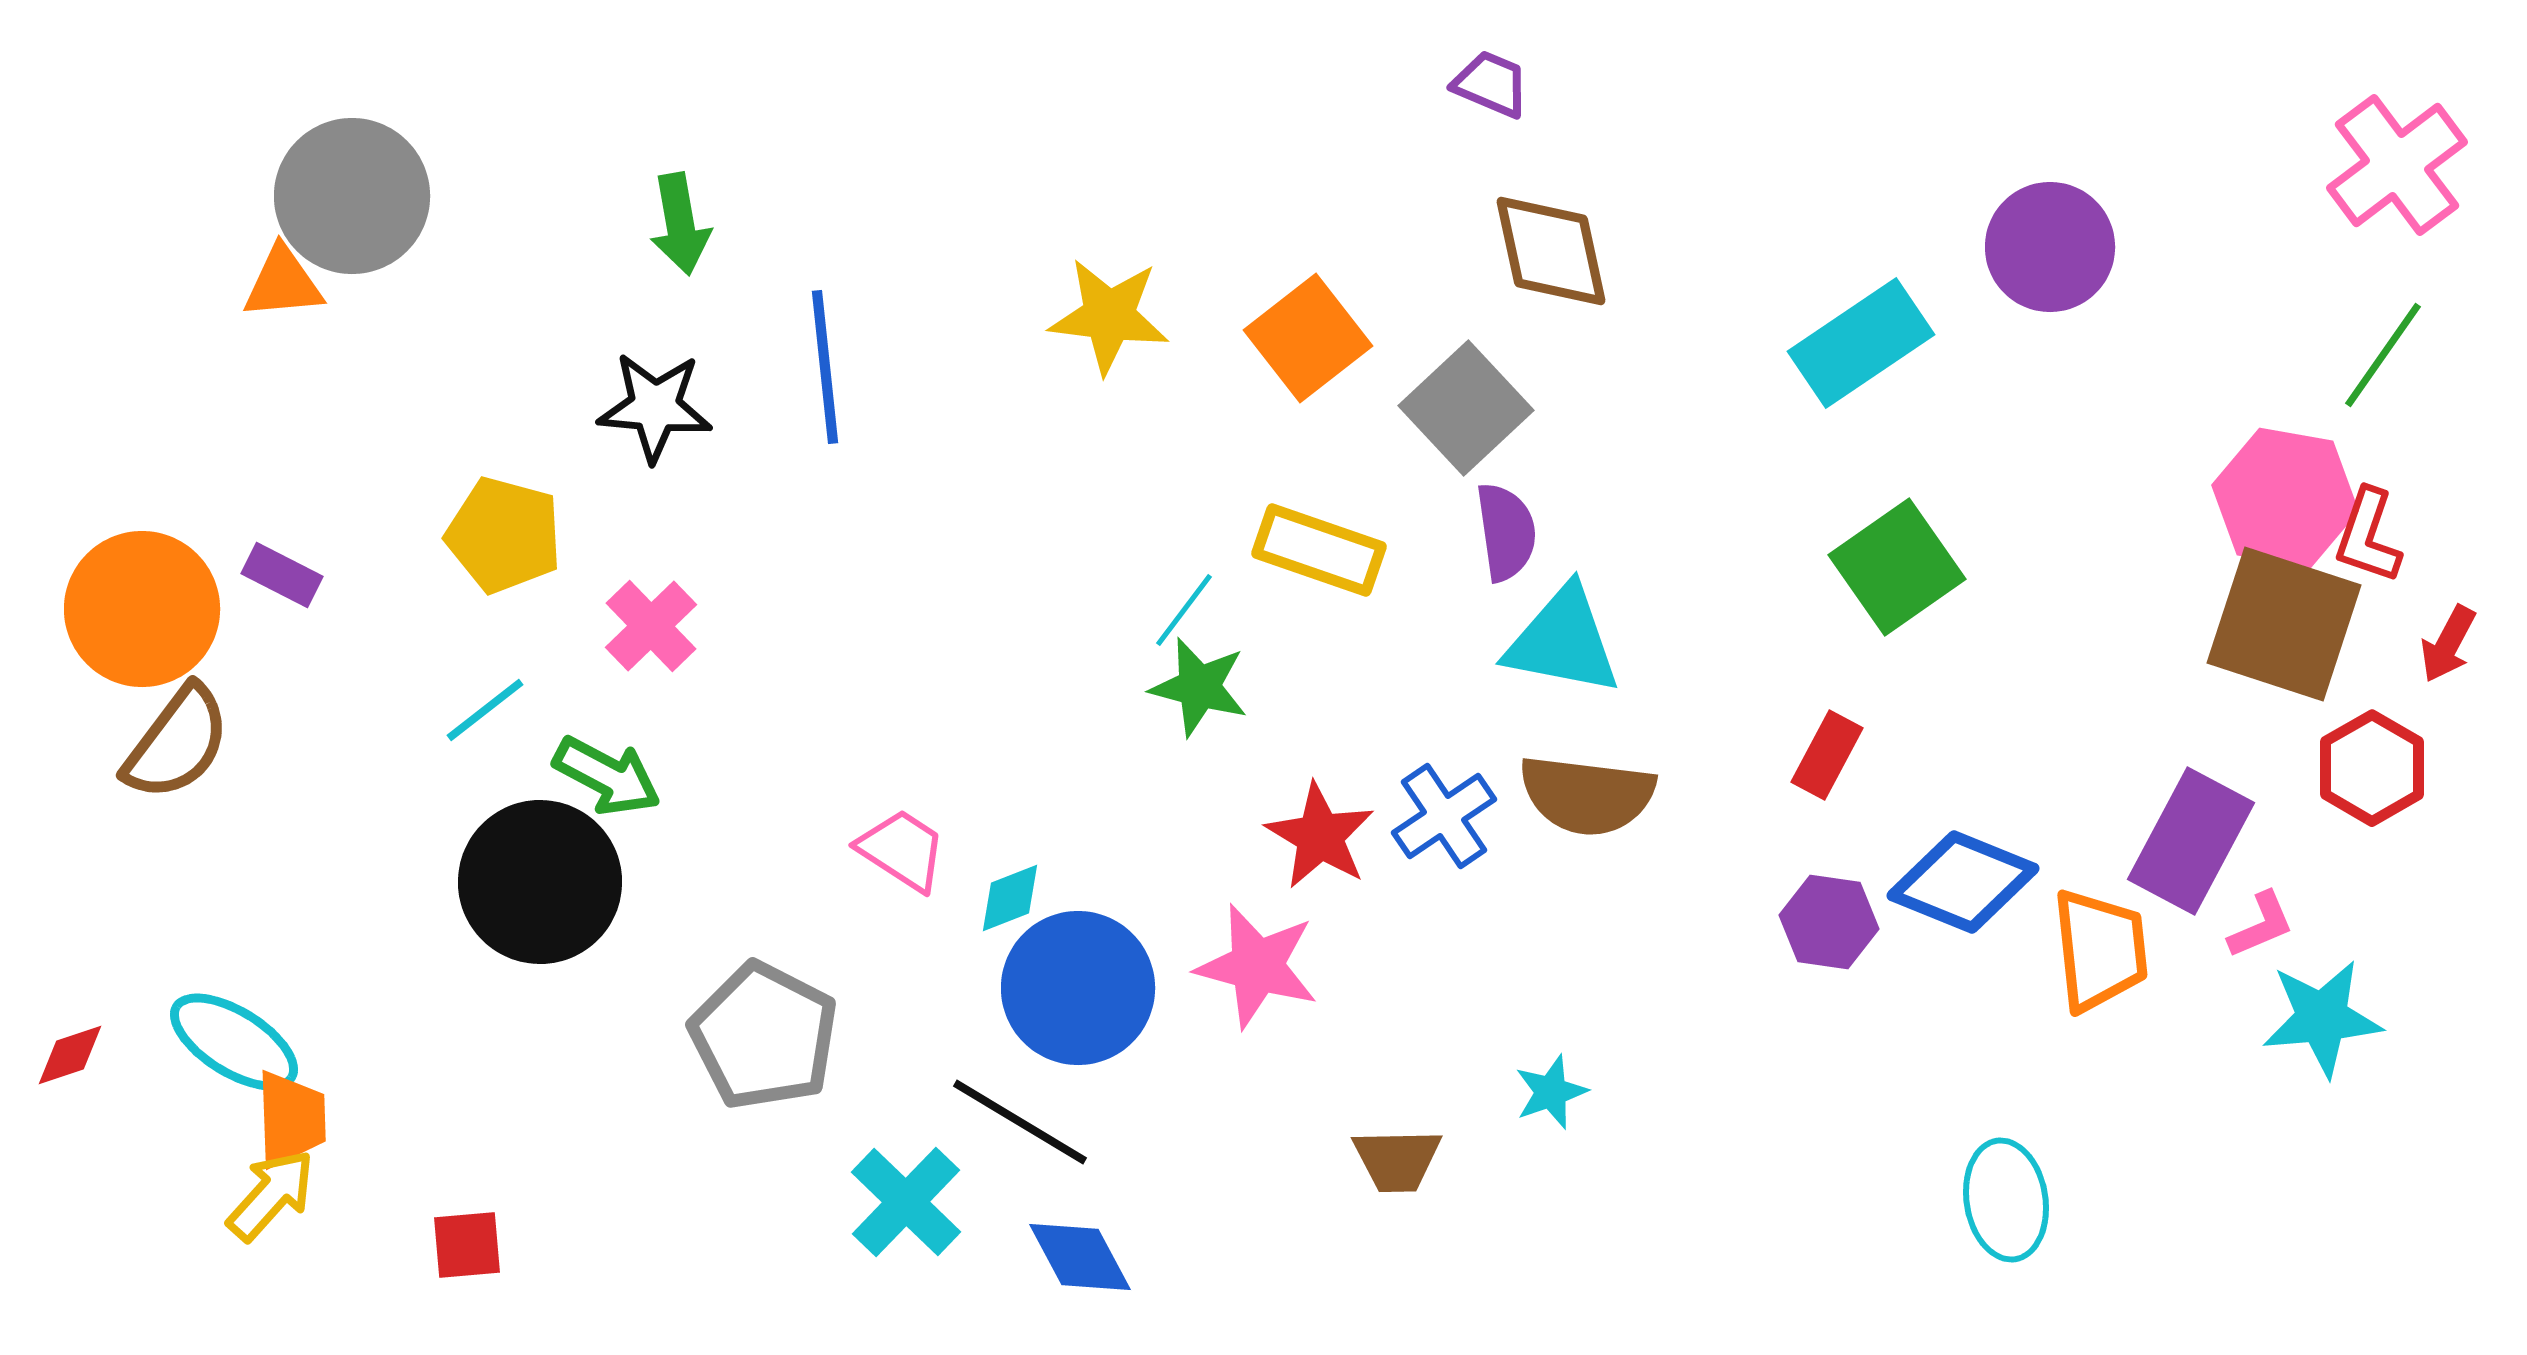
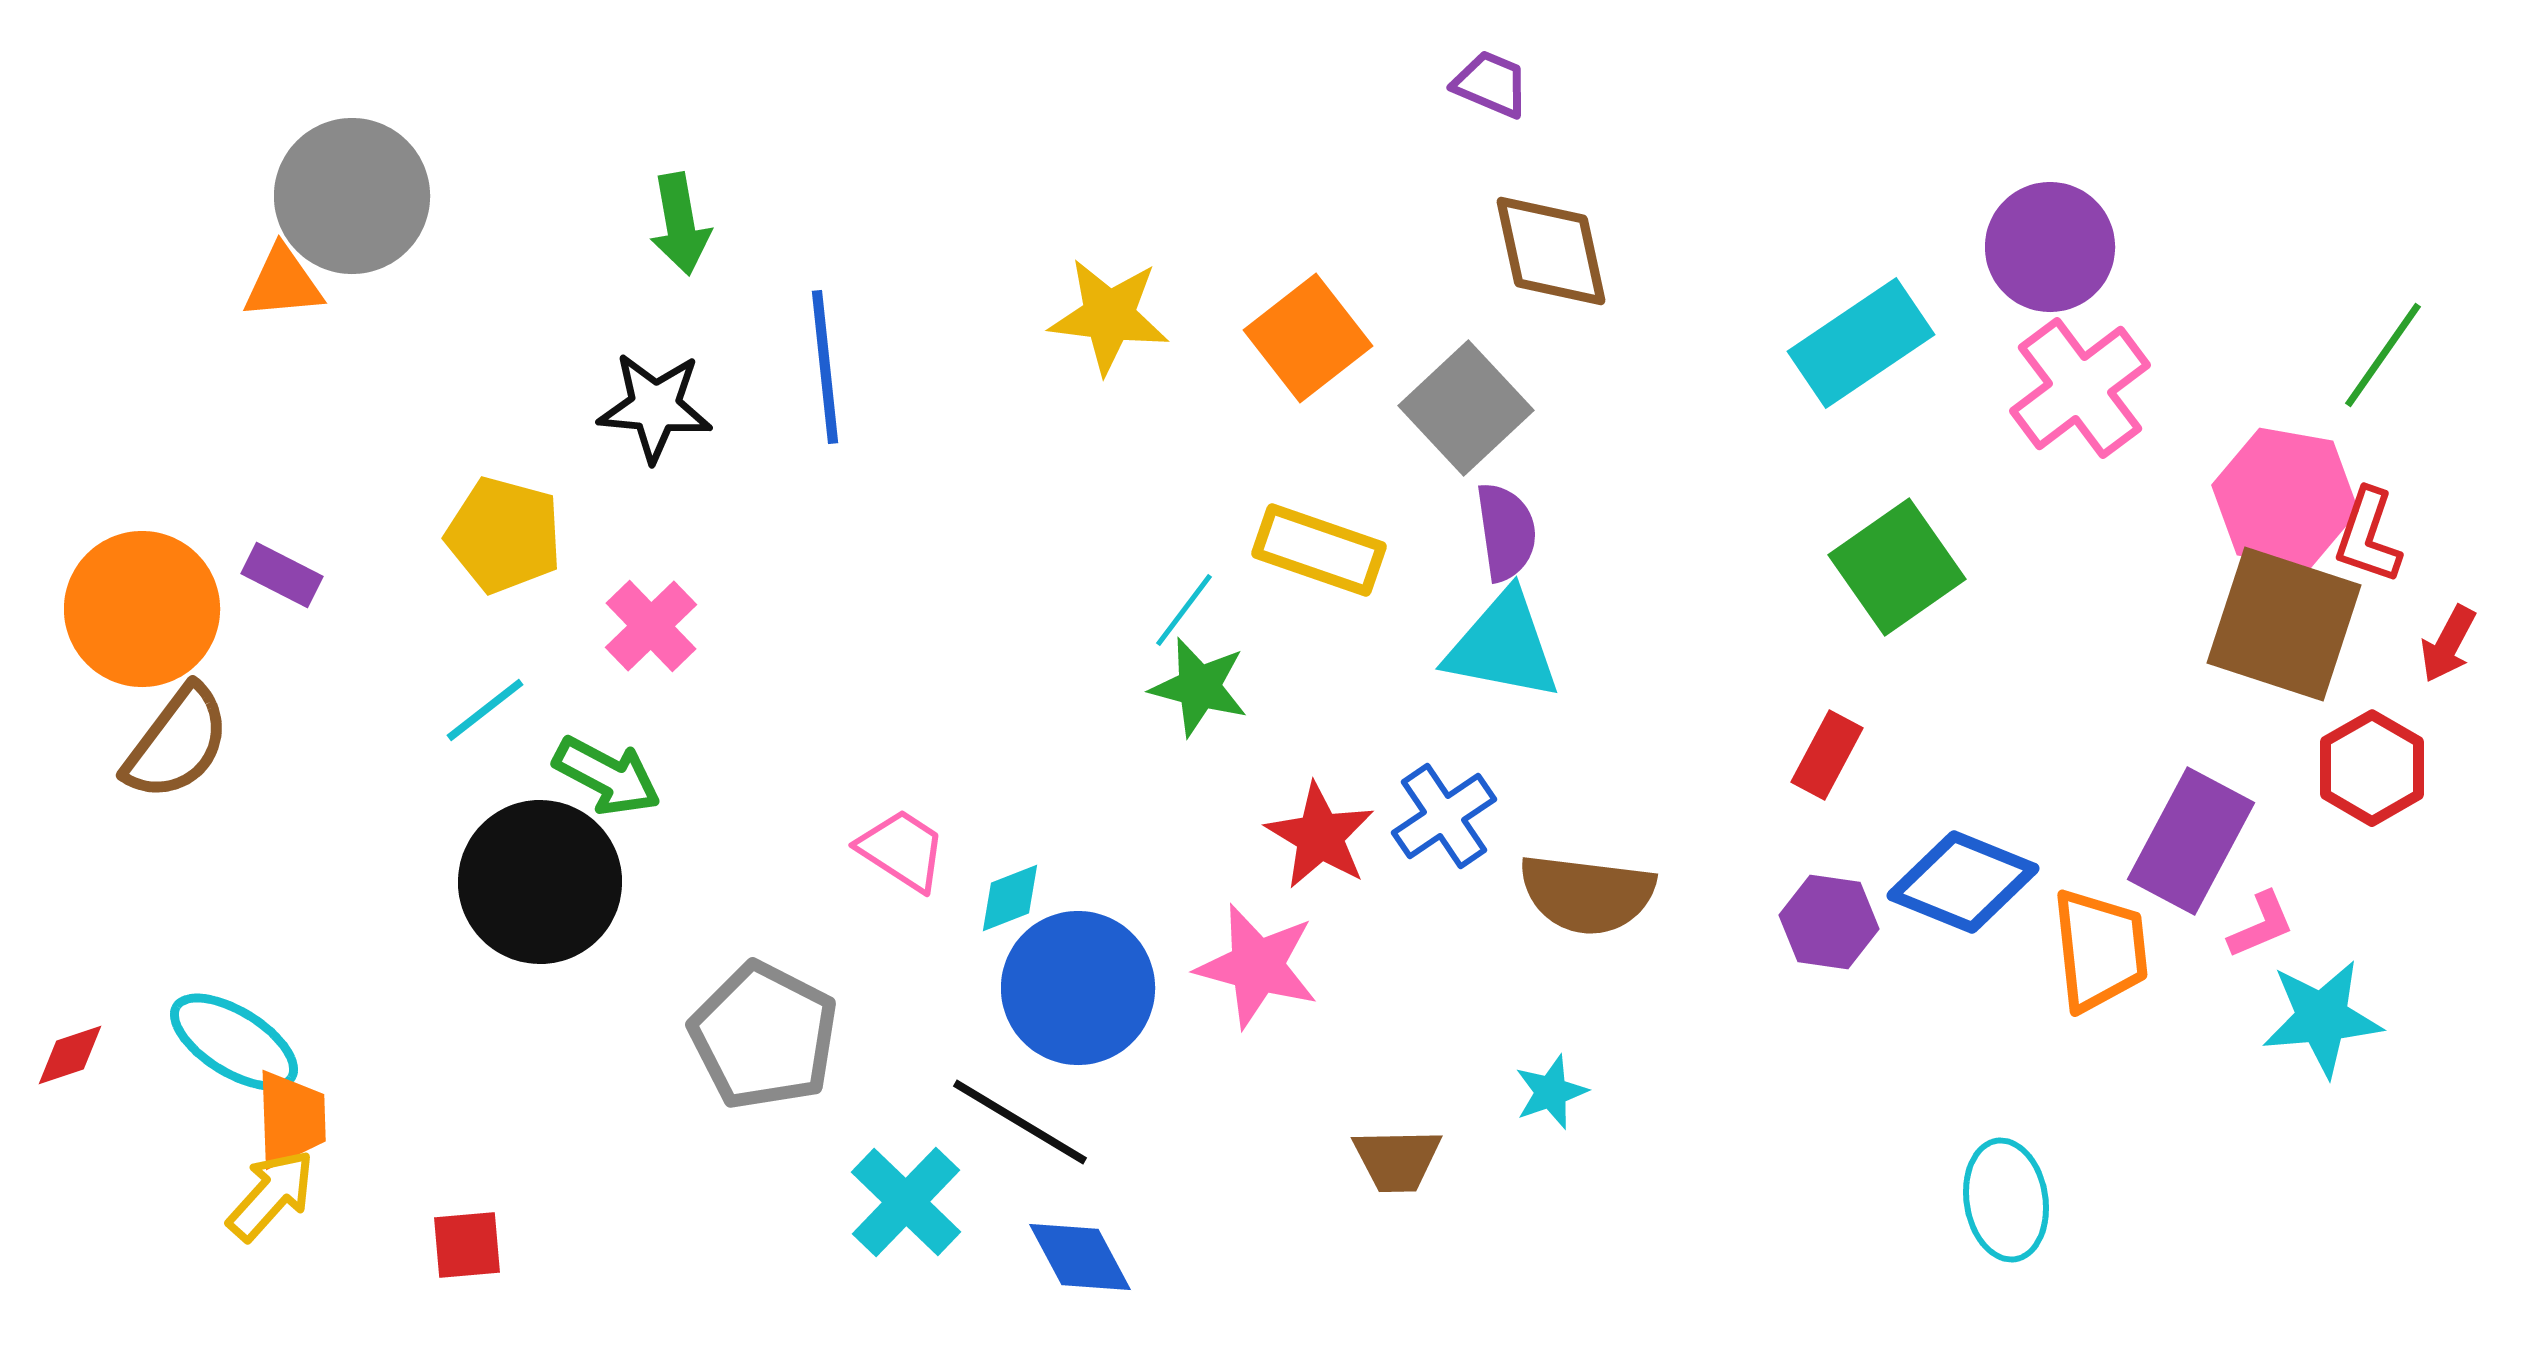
pink cross at (2397, 165): moved 317 px left, 223 px down
cyan triangle at (1563, 641): moved 60 px left, 5 px down
brown semicircle at (1587, 795): moved 99 px down
